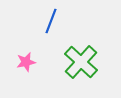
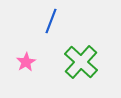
pink star: rotated 18 degrees counterclockwise
